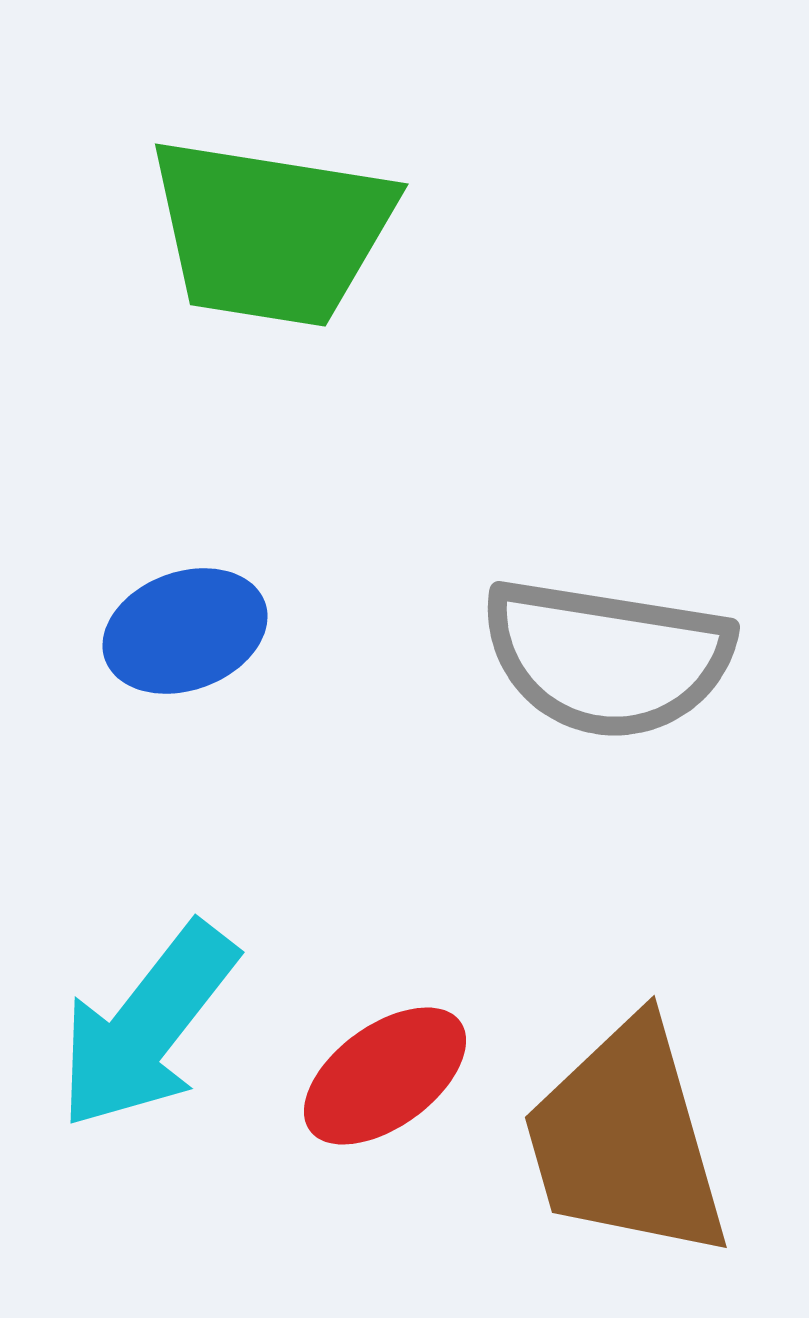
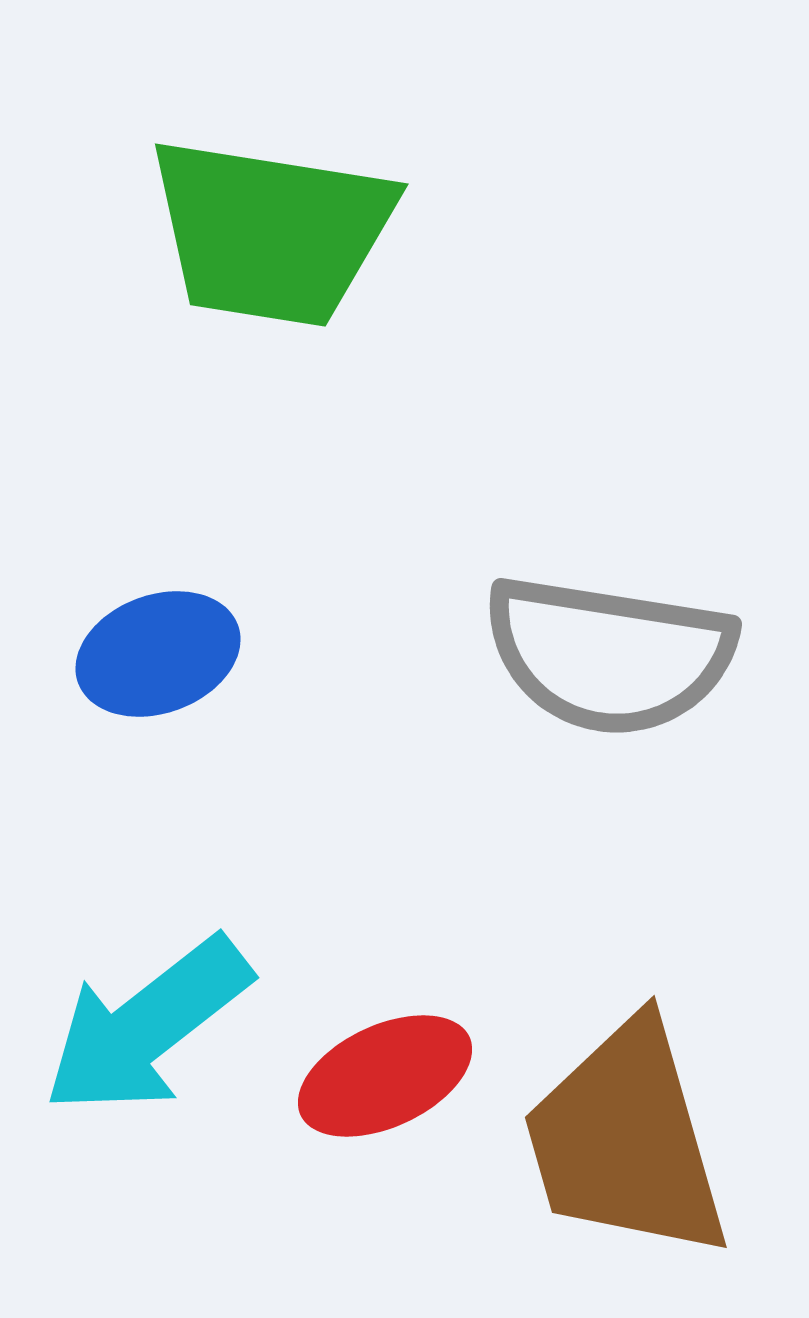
blue ellipse: moved 27 px left, 23 px down
gray semicircle: moved 2 px right, 3 px up
cyan arrow: rotated 14 degrees clockwise
red ellipse: rotated 11 degrees clockwise
